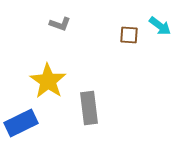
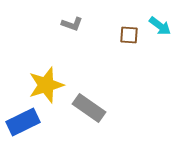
gray L-shape: moved 12 px right
yellow star: moved 2 px left, 4 px down; rotated 21 degrees clockwise
gray rectangle: rotated 48 degrees counterclockwise
blue rectangle: moved 2 px right, 1 px up
